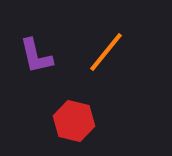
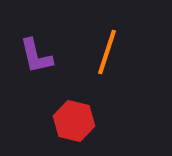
orange line: moved 1 px right; rotated 21 degrees counterclockwise
